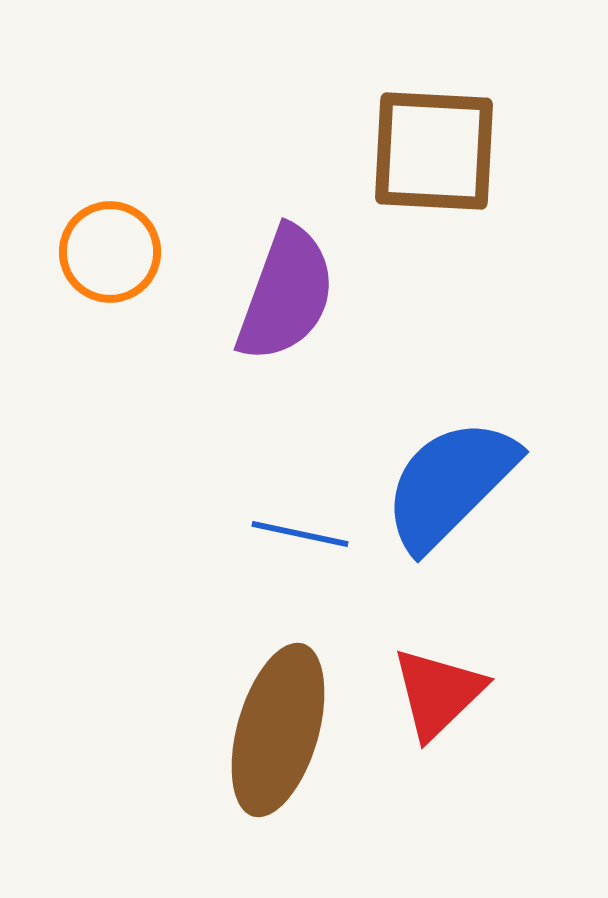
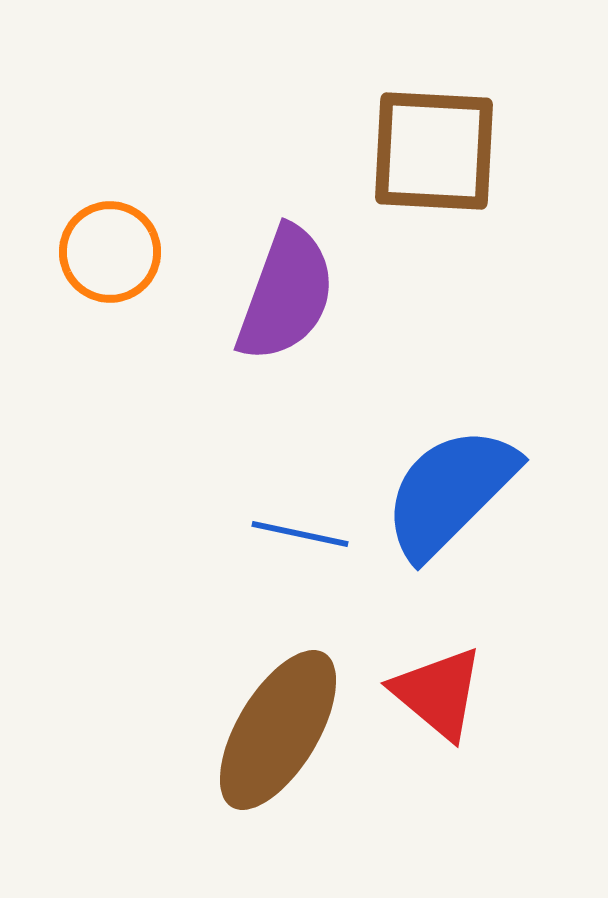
blue semicircle: moved 8 px down
red triangle: rotated 36 degrees counterclockwise
brown ellipse: rotated 15 degrees clockwise
